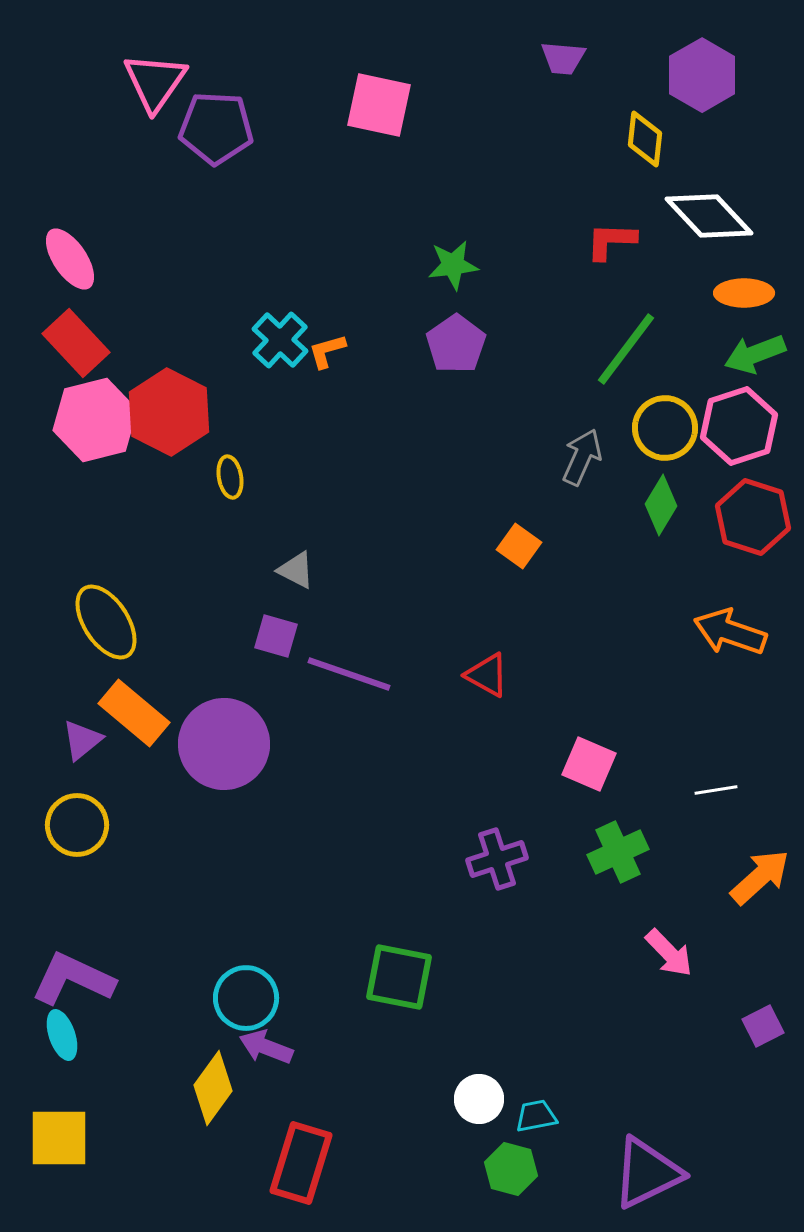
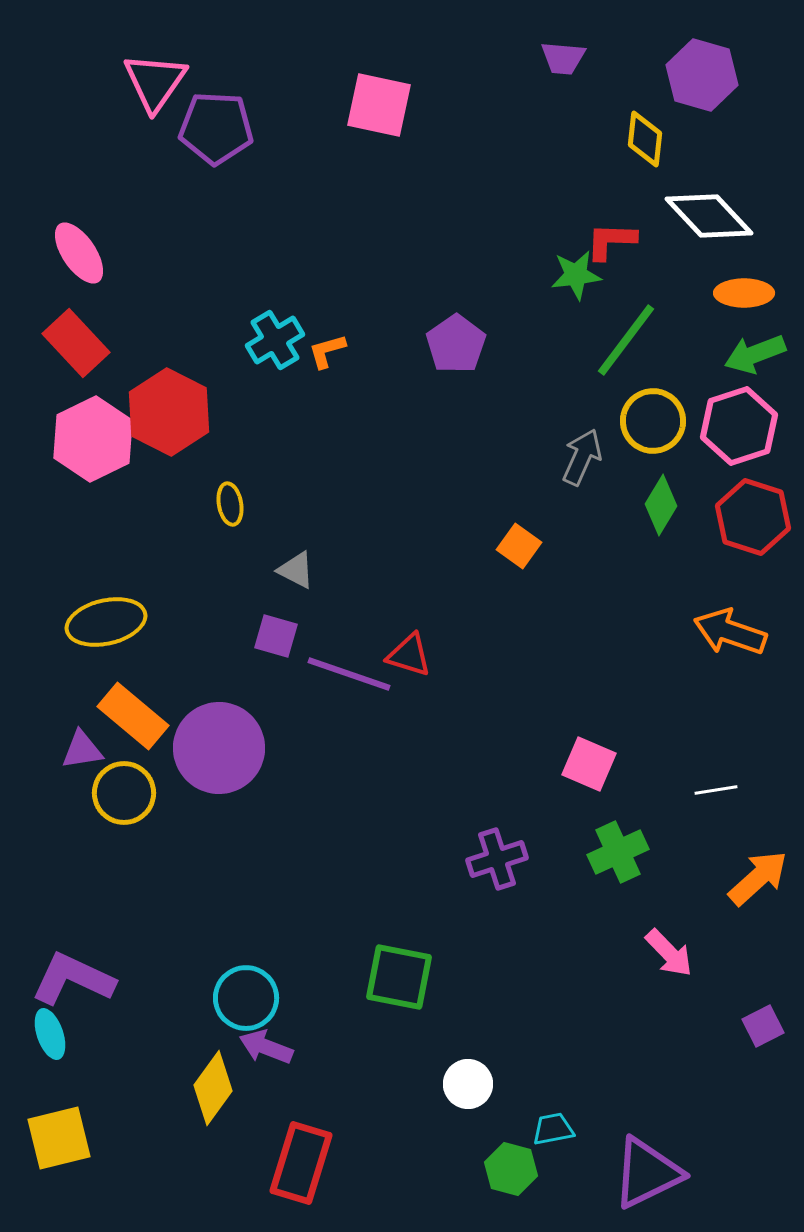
purple hexagon at (702, 75): rotated 14 degrees counterclockwise
pink ellipse at (70, 259): moved 9 px right, 6 px up
green star at (453, 265): moved 123 px right, 10 px down
cyan cross at (280, 340): moved 5 px left; rotated 16 degrees clockwise
green line at (626, 349): moved 9 px up
pink hexagon at (95, 420): moved 2 px left, 19 px down; rotated 12 degrees counterclockwise
yellow circle at (665, 428): moved 12 px left, 7 px up
yellow ellipse at (230, 477): moved 27 px down
yellow ellipse at (106, 622): rotated 70 degrees counterclockwise
red triangle at (487, 675): moved 78 px left, 20 px up; rotated 12 degrees counterclockwise
orange rectangle at (134, 713): moved 1 px left, 3 px down
purple triangle at (82, 740): moved 10 px down; rotated 30 degrees clockwise
purple circle at (224, 744): moved 5 px left, 4 px down
yellow circle at (77, 825): moved 47 px right, 32 px up
orange arrow at (760, 877): moved 2 px left, 1 px down
cyan ellipse at (62, 1035): moved 12 px left, 1 px up
white circle at (479, 1099): moved 11 px left, 15 px up
cyan trapezoid at (536, 1116): moved 17 px right, 13 px down
yellow square at (59, 1138): rotated 14 degrees counterclockwise
